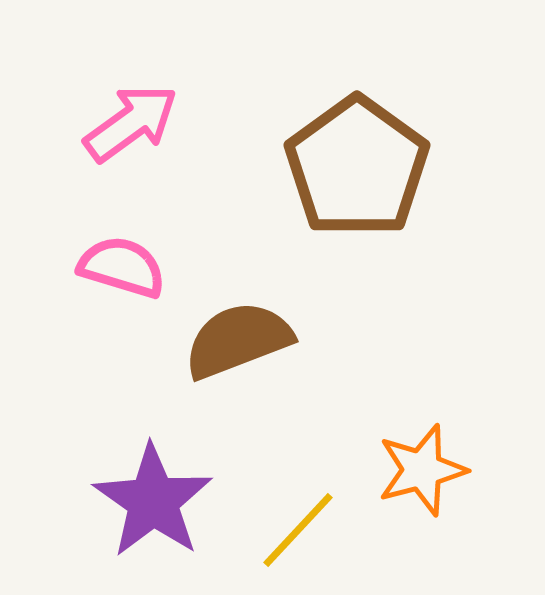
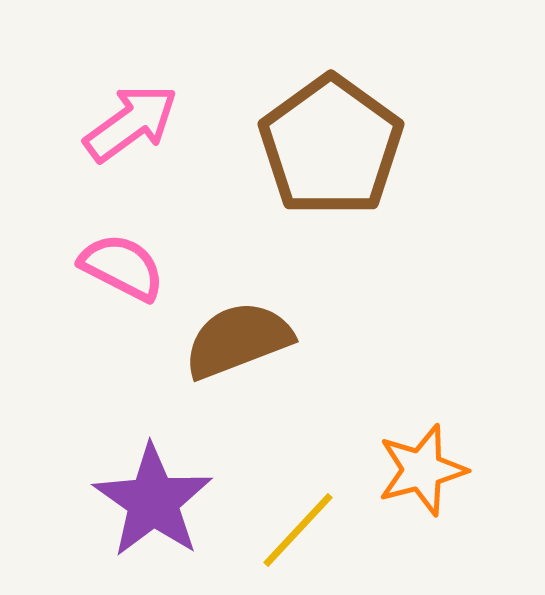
brown pentagon: moved 26 px left, 21 px up
pink semicircle: rotated 10 degrees clockwise
